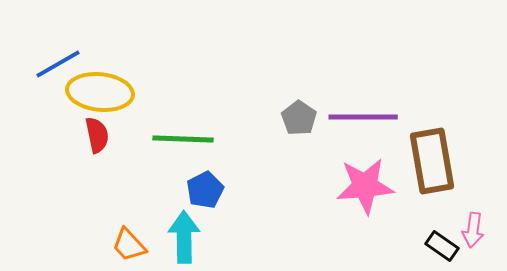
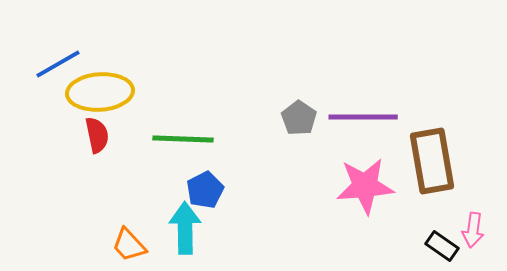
yellow ellipse: rotated 10 degrees counterclockwise
cyan arrow: moved 1 px right, 9 px up
